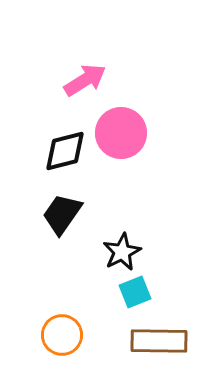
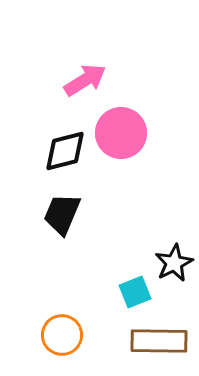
black trapezoid: rotated 12 degrees counterclockwise
black star: moved 52 px right, 11 px down
